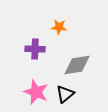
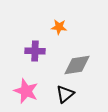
purple cross: moved 2 px down
pink star: moved 10 px left, 1 px up
